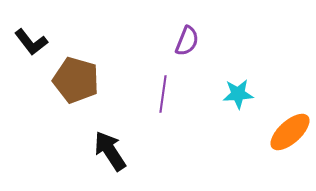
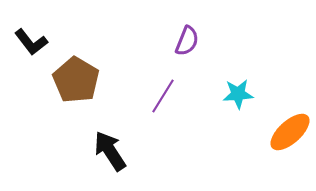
brown pentagon: rotated 15 degrees clockwise
purple line: moved 2 px down; rotated 24 degrees clockwise
